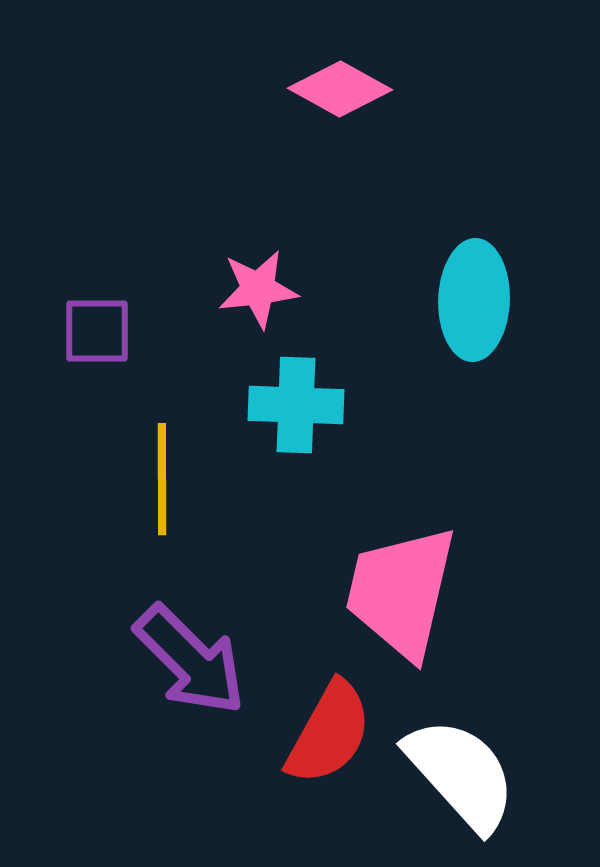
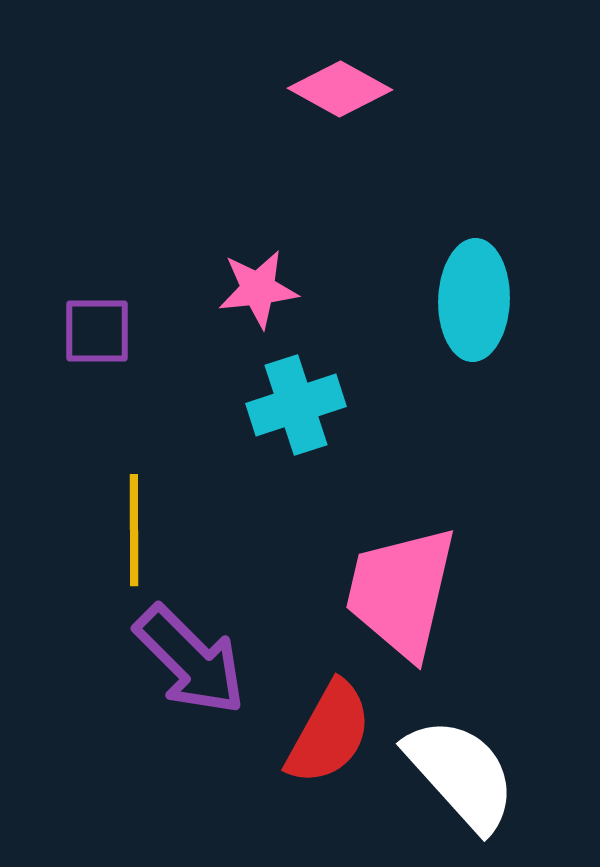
cyan cross: rotated 20 degrees counterclockwise
yellow line: moved 28 px left, 51 px down
